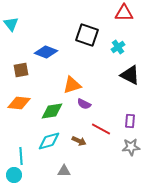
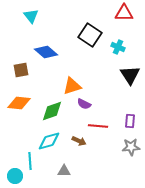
cyan triangle: moved 20 px right, 8 px up
black square: moved 3 px right; rotated 15 degrees clockwise
cyan cross: rotated 32 degrees counterclockwise
blue diamond: rotated 20 degrees clockwise
black triangle: rotated 30 degrees clockwise
orange triangle: moved 1 px down
green diamond: rotated 10 degrees counterclockwise
red line: moved 3 px left, 3 px up; rotated 24 degrees counterclockwise
cyan line: moved 9 px right, 5 px down
cyan circle: moved 1 px right, 1 px down
